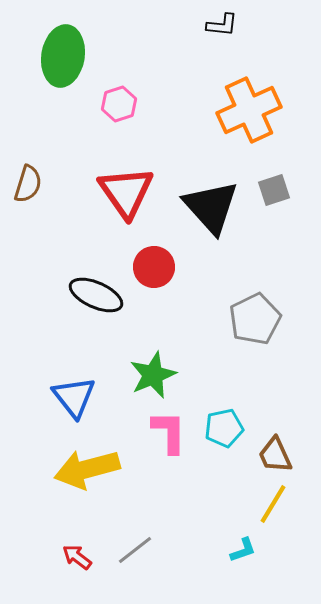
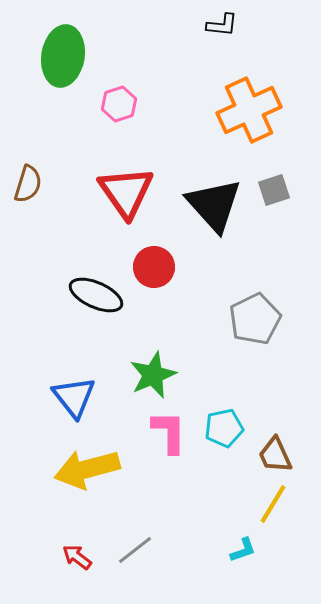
black triangle: moved 3 px right, 2 px up
